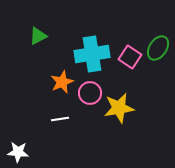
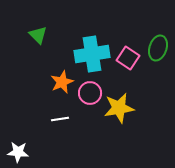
green triangle: moved 1 px up; rotated 48 degrees counterclockwise
green ellipse: rotated 15 degrees counterclockwise
pink square: moved 2 px left, 1 px down
